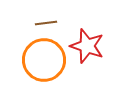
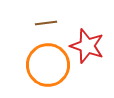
orange circle: moved 4 px right, 5 px down
